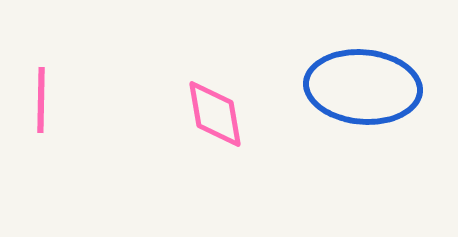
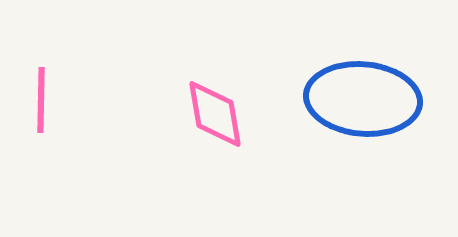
blue ellipse: moved 12 px down
